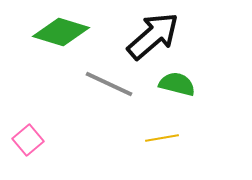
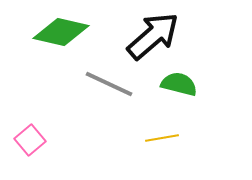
green diamond: rotated 4 degrees counterclockwise
green semicircle: moved 2 px right
pink square: moved 2 px right
